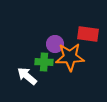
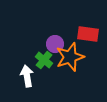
orange star: rotated 16 degrees counterclockwise
green cross: moved 2 px up; rotated 36 degrees clockwise
white arrow: rotated 40 degrees clockwise
